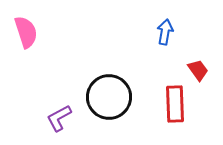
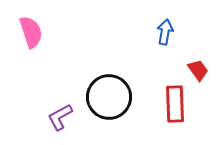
pink semicircle: moved 5 px right
purple L-shape: moved 1 px right, 1 px up
